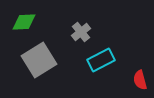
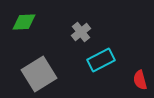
gray square: moved 14 px down
